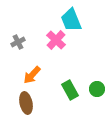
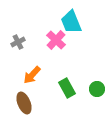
cyan trapezoid: moved 2 px down
green rectangle: moved 3 px left, 2 px up
brown ellipse: moved 2 px left; rotated 10 degrees counterclockwise
